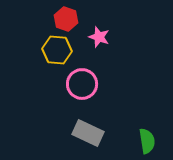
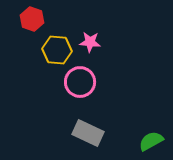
red hexagon: moved 34 px left
pink star: moved 9 px left, 5 px down; rotated 15 degrees counterclockwise
pink circle: moved 2 px left, 2 px up
green semicircle: moved 4 px right; rotated 110 degrees counterclockwise
